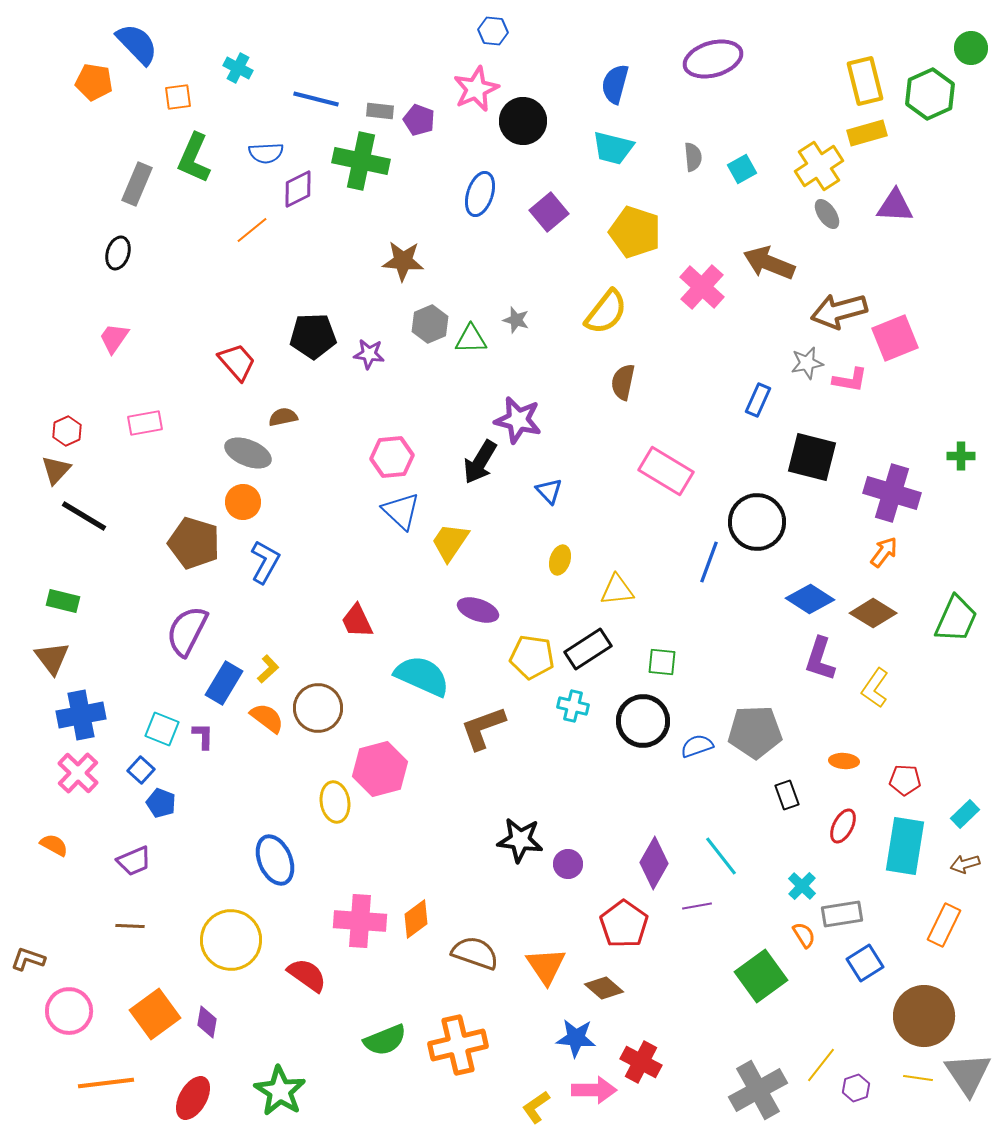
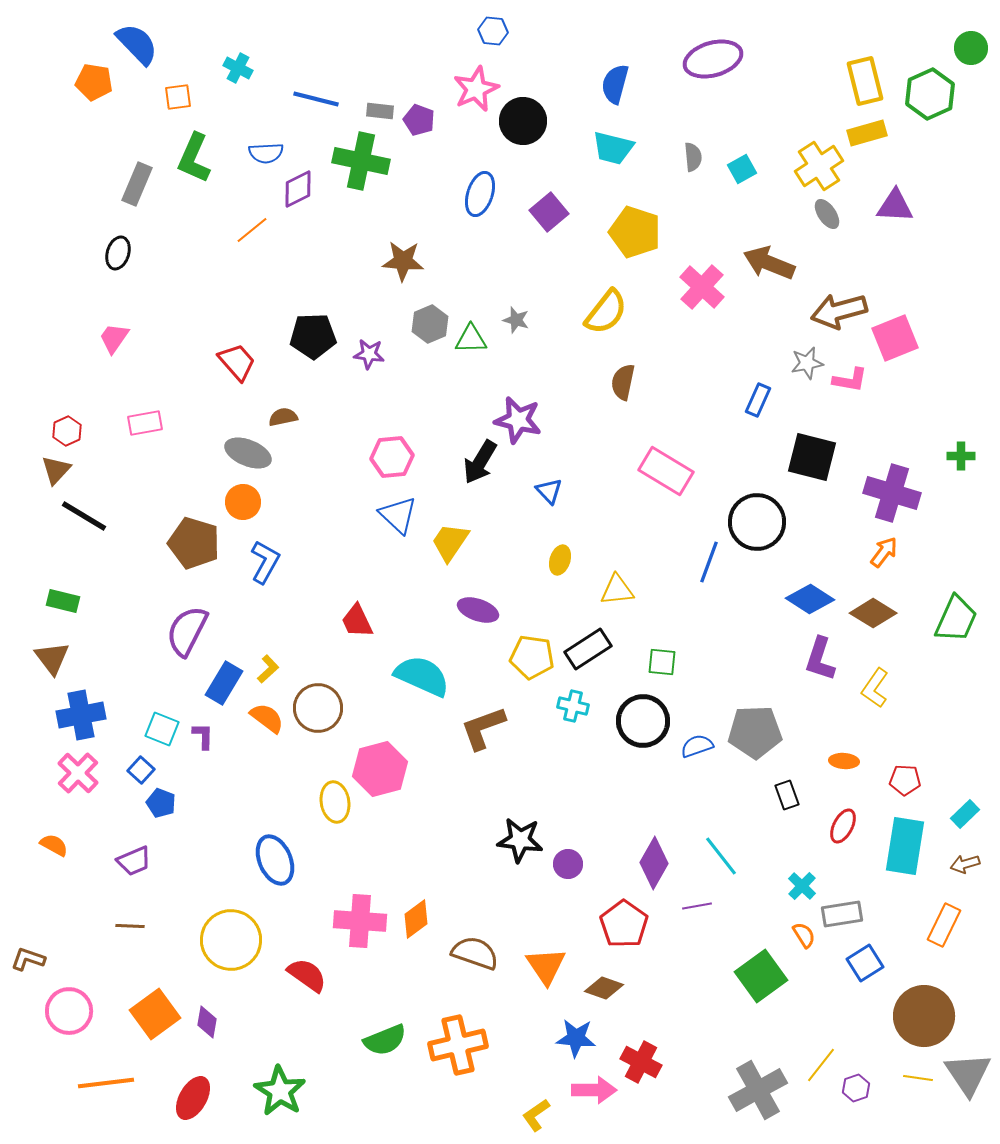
blue triangle at (401, 511): moved 3 px left, 4 px down
brown diamond at (604, 988): rotated 21 degrees counterclockwise
yellow L-shape at (536, 1107): moved 8 px down
